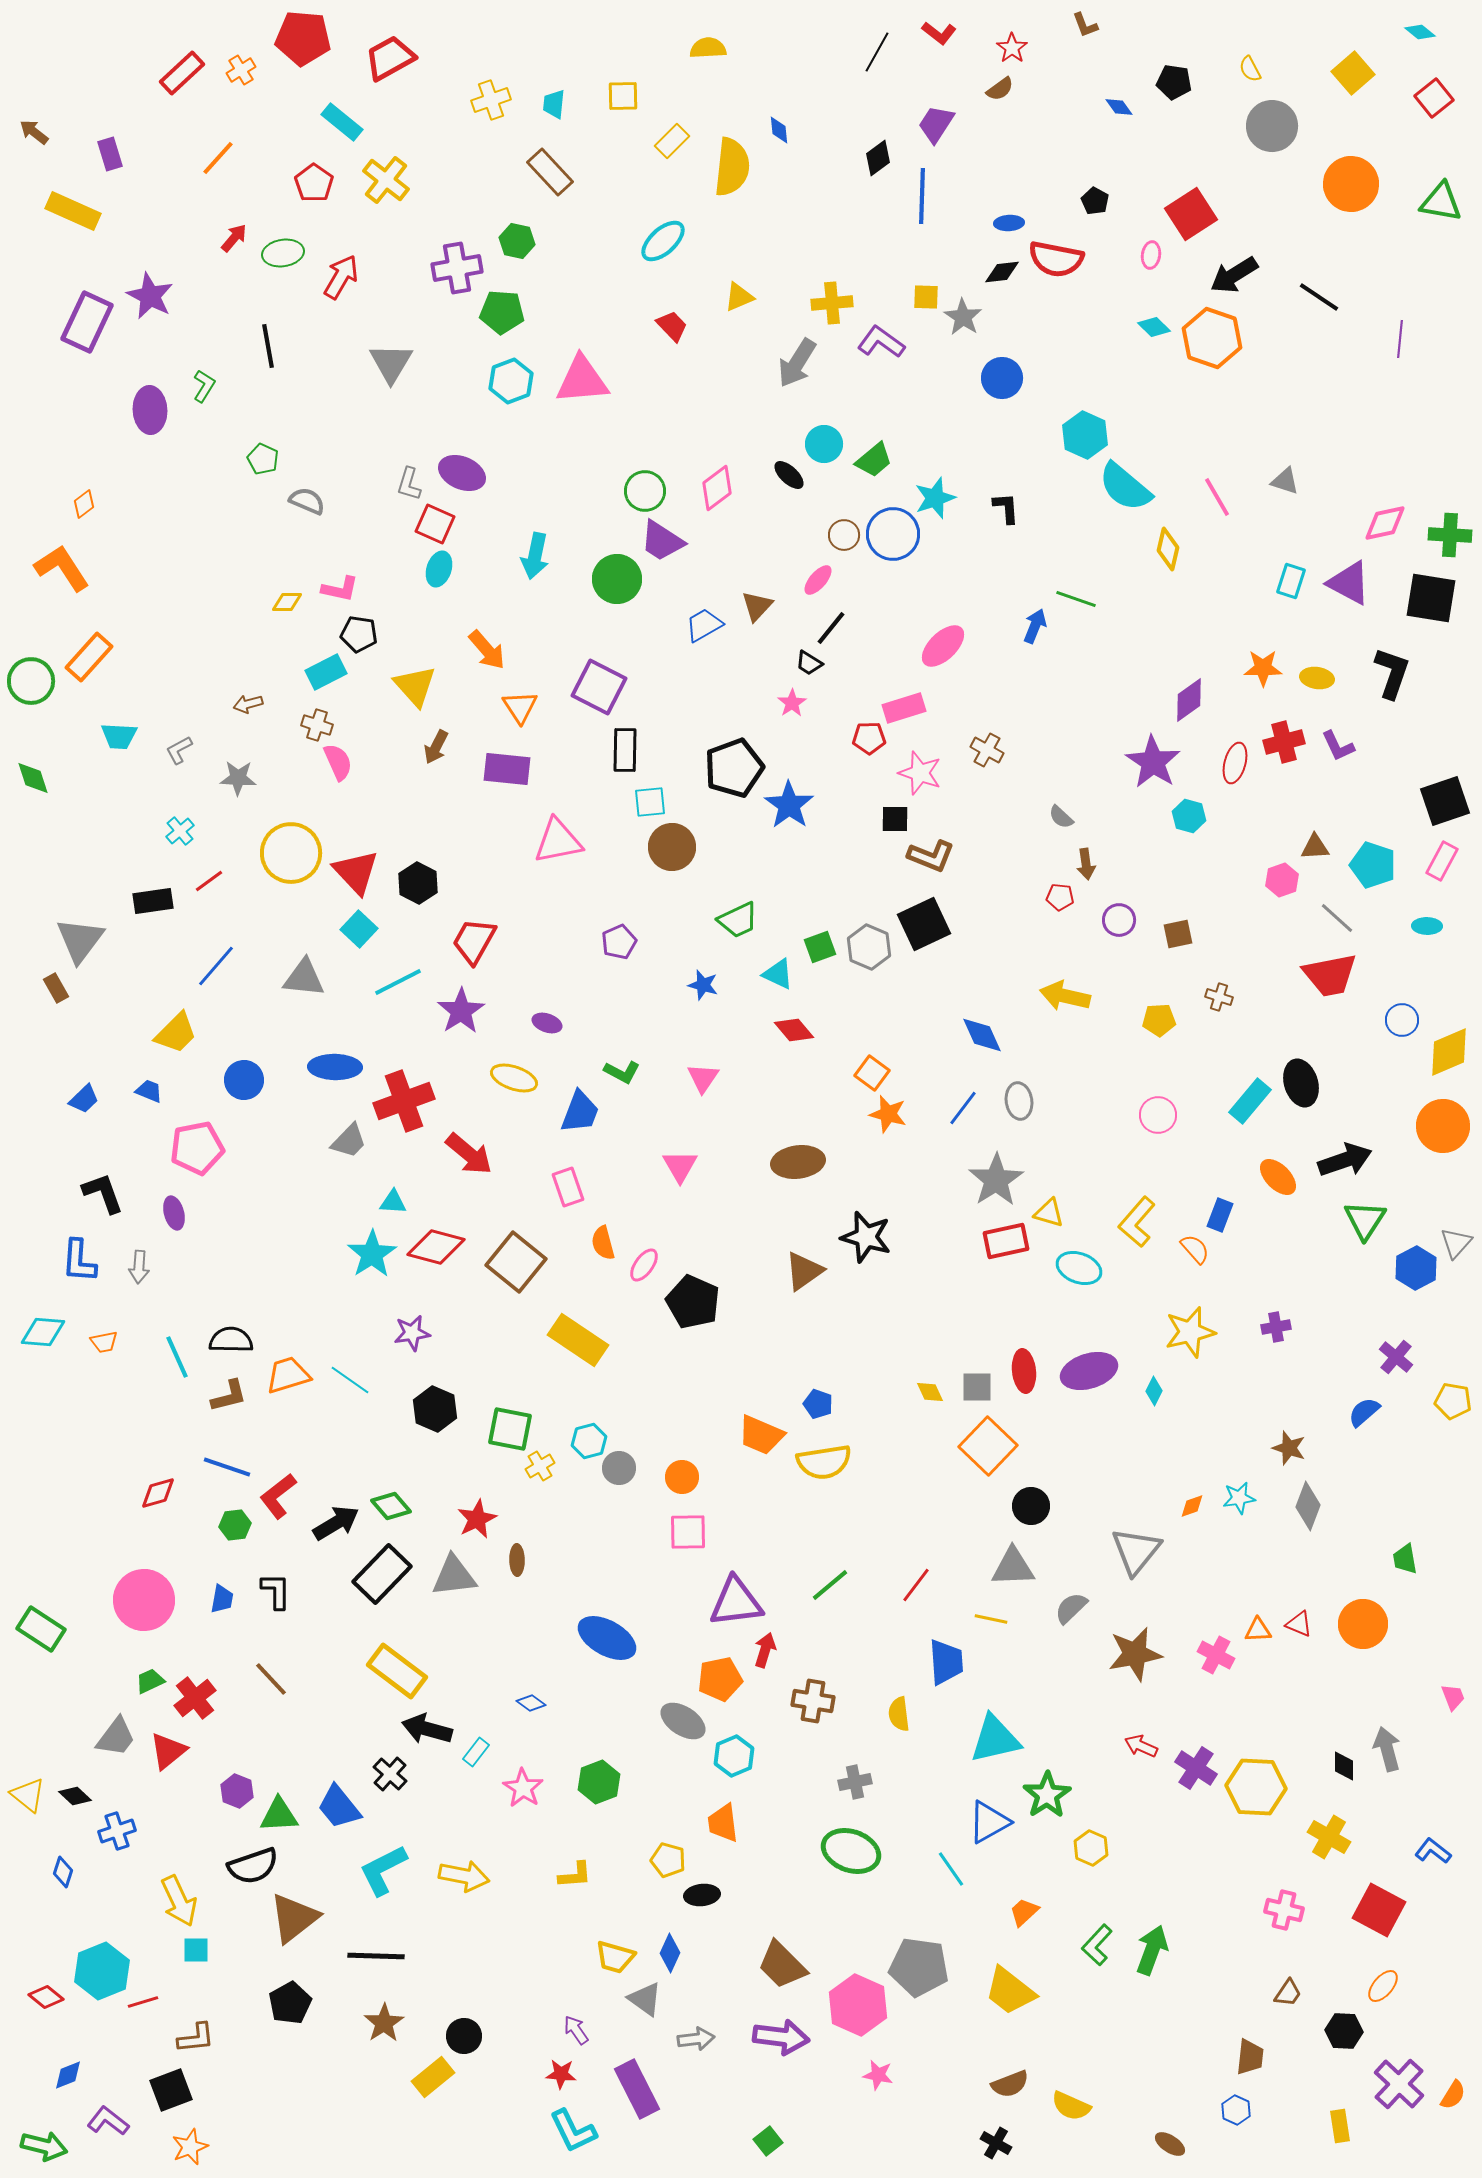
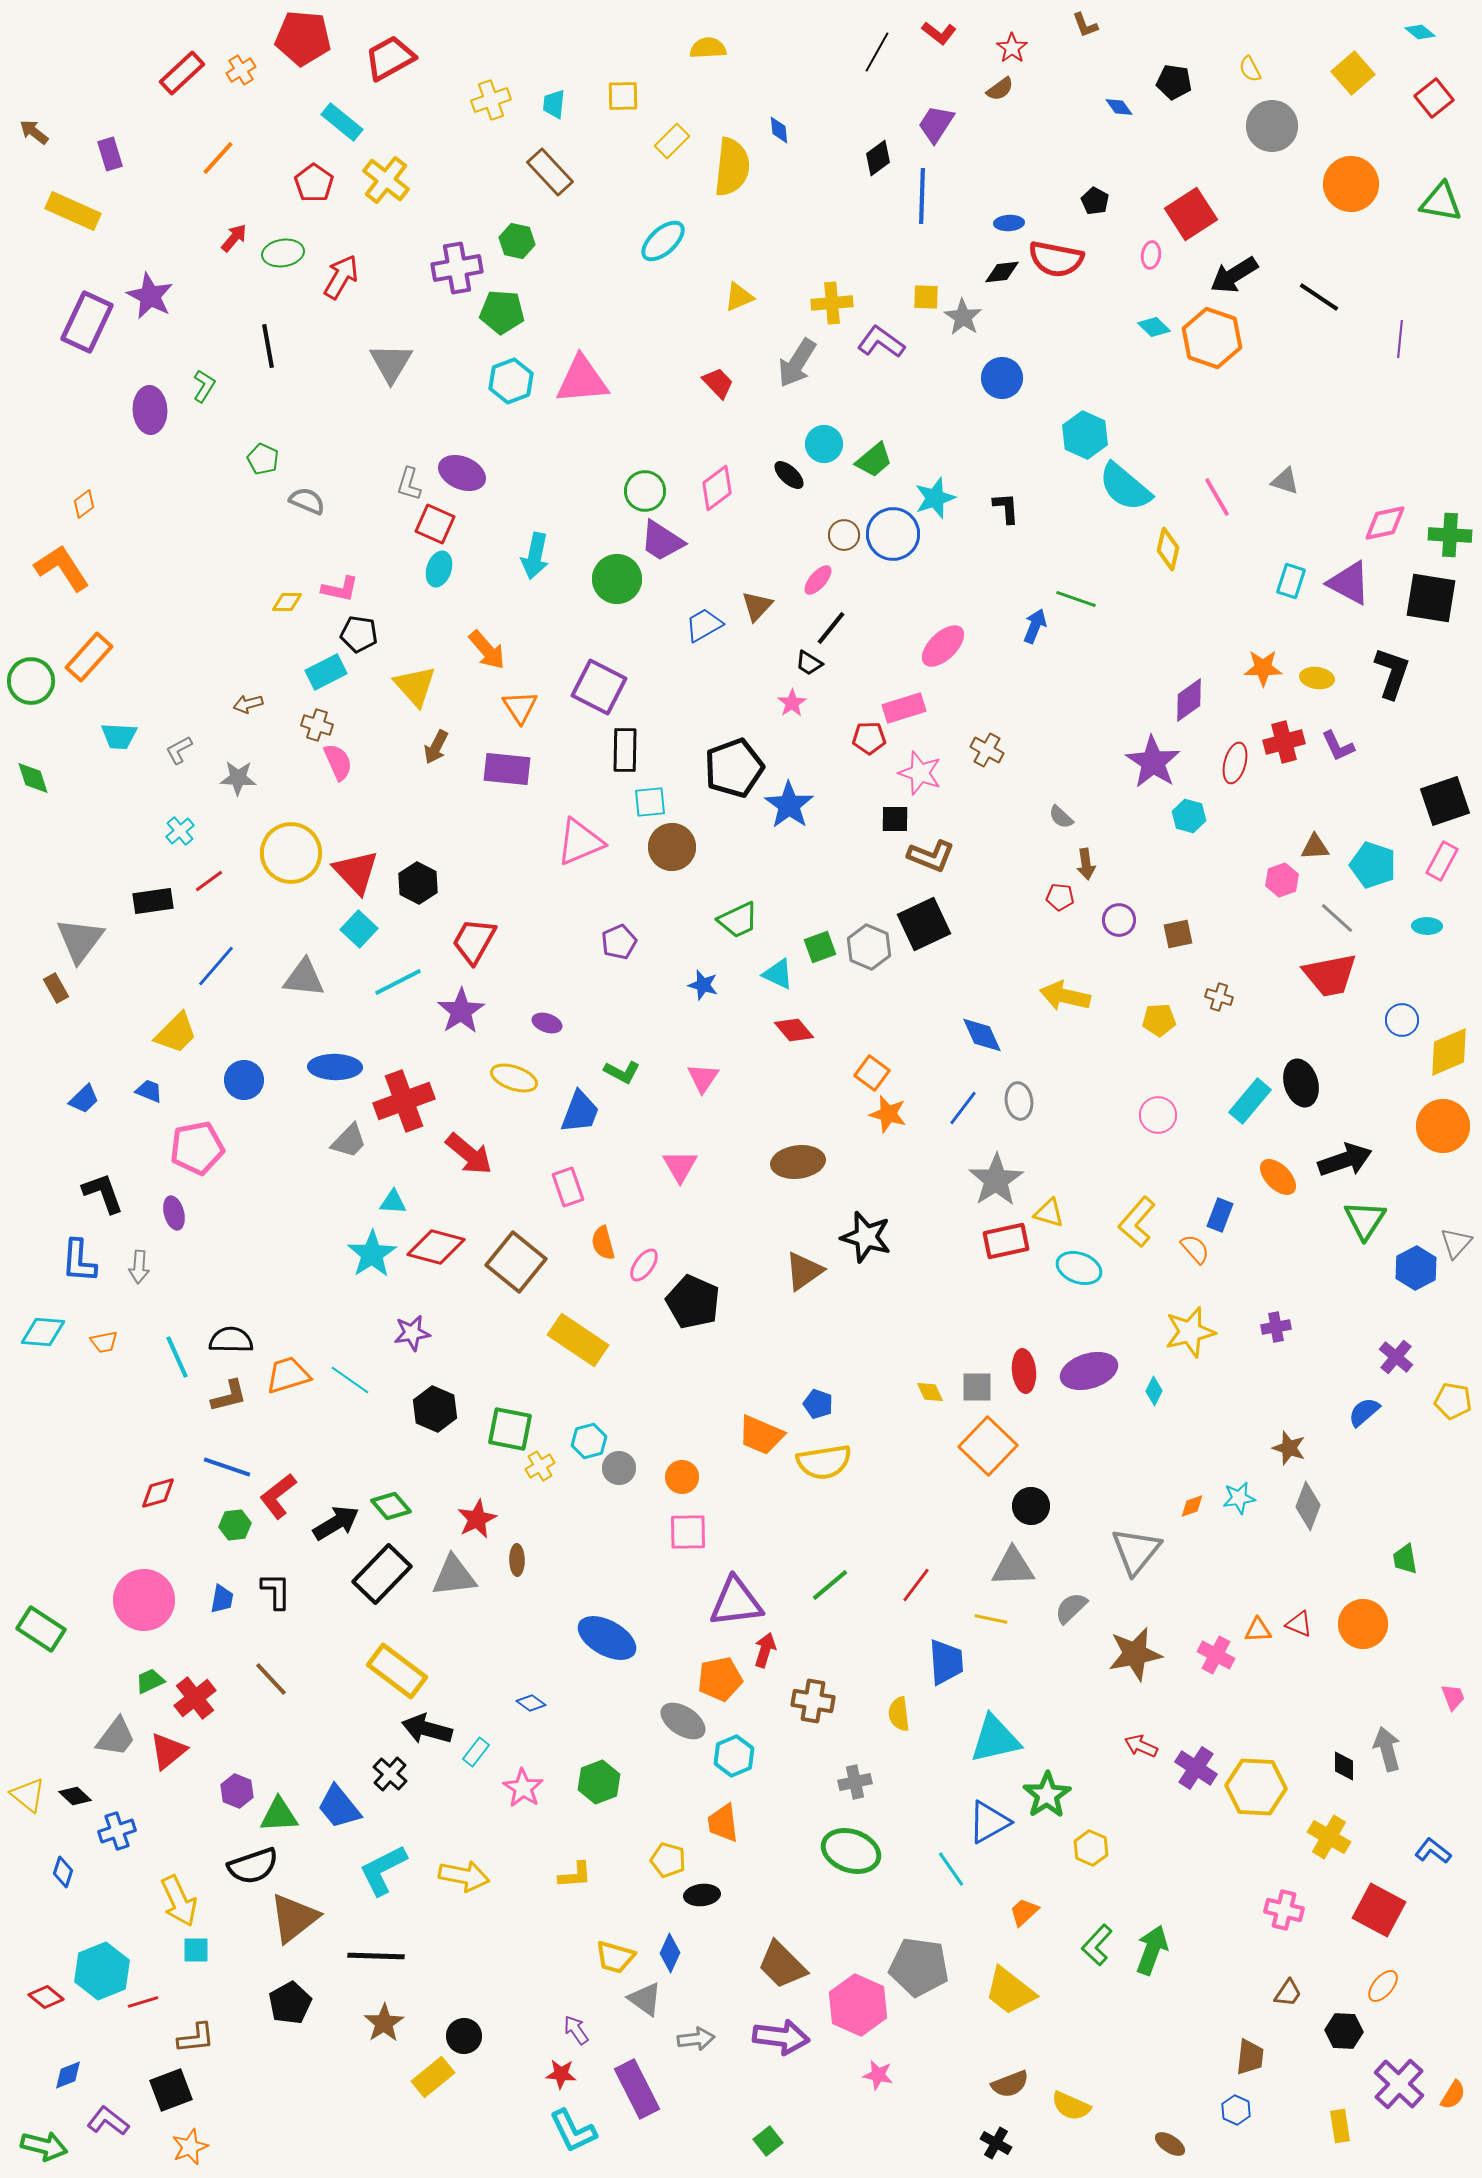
red trapezoid at (672, 326): moved 46 px right, 57 px down
pink triangle at (558, 841): moved 22 px right, 1 px down; rotated 12 degrees counterclockwise
